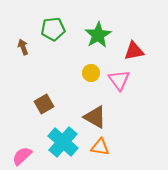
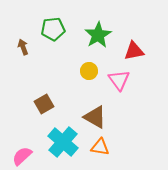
yellow circle: moved 2 px left, 2 px up
